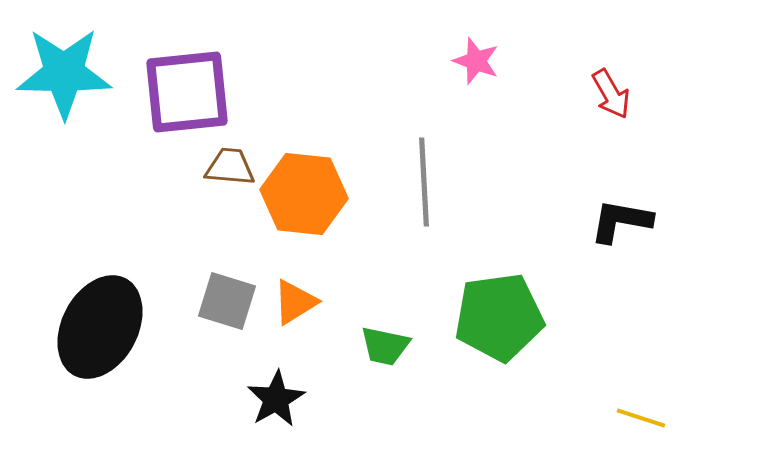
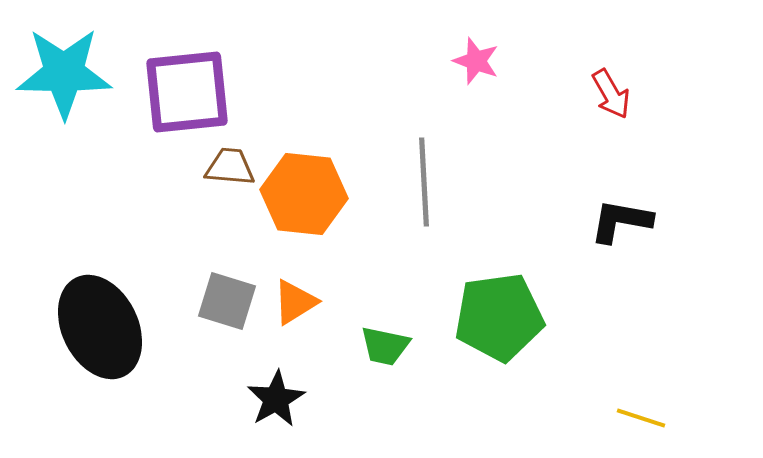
black ellipse: rotated 54 degrees counterclockwise
